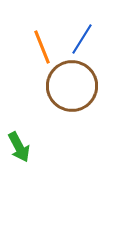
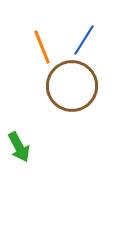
blue line: moved 2 px right, 1 px down
